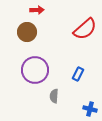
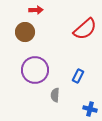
red arrow: moved 1 px left
brown circle: moved 2 px left
blue rectangle: moved 2 px down
gray semicircle: moved 1 px right, 1 px up
